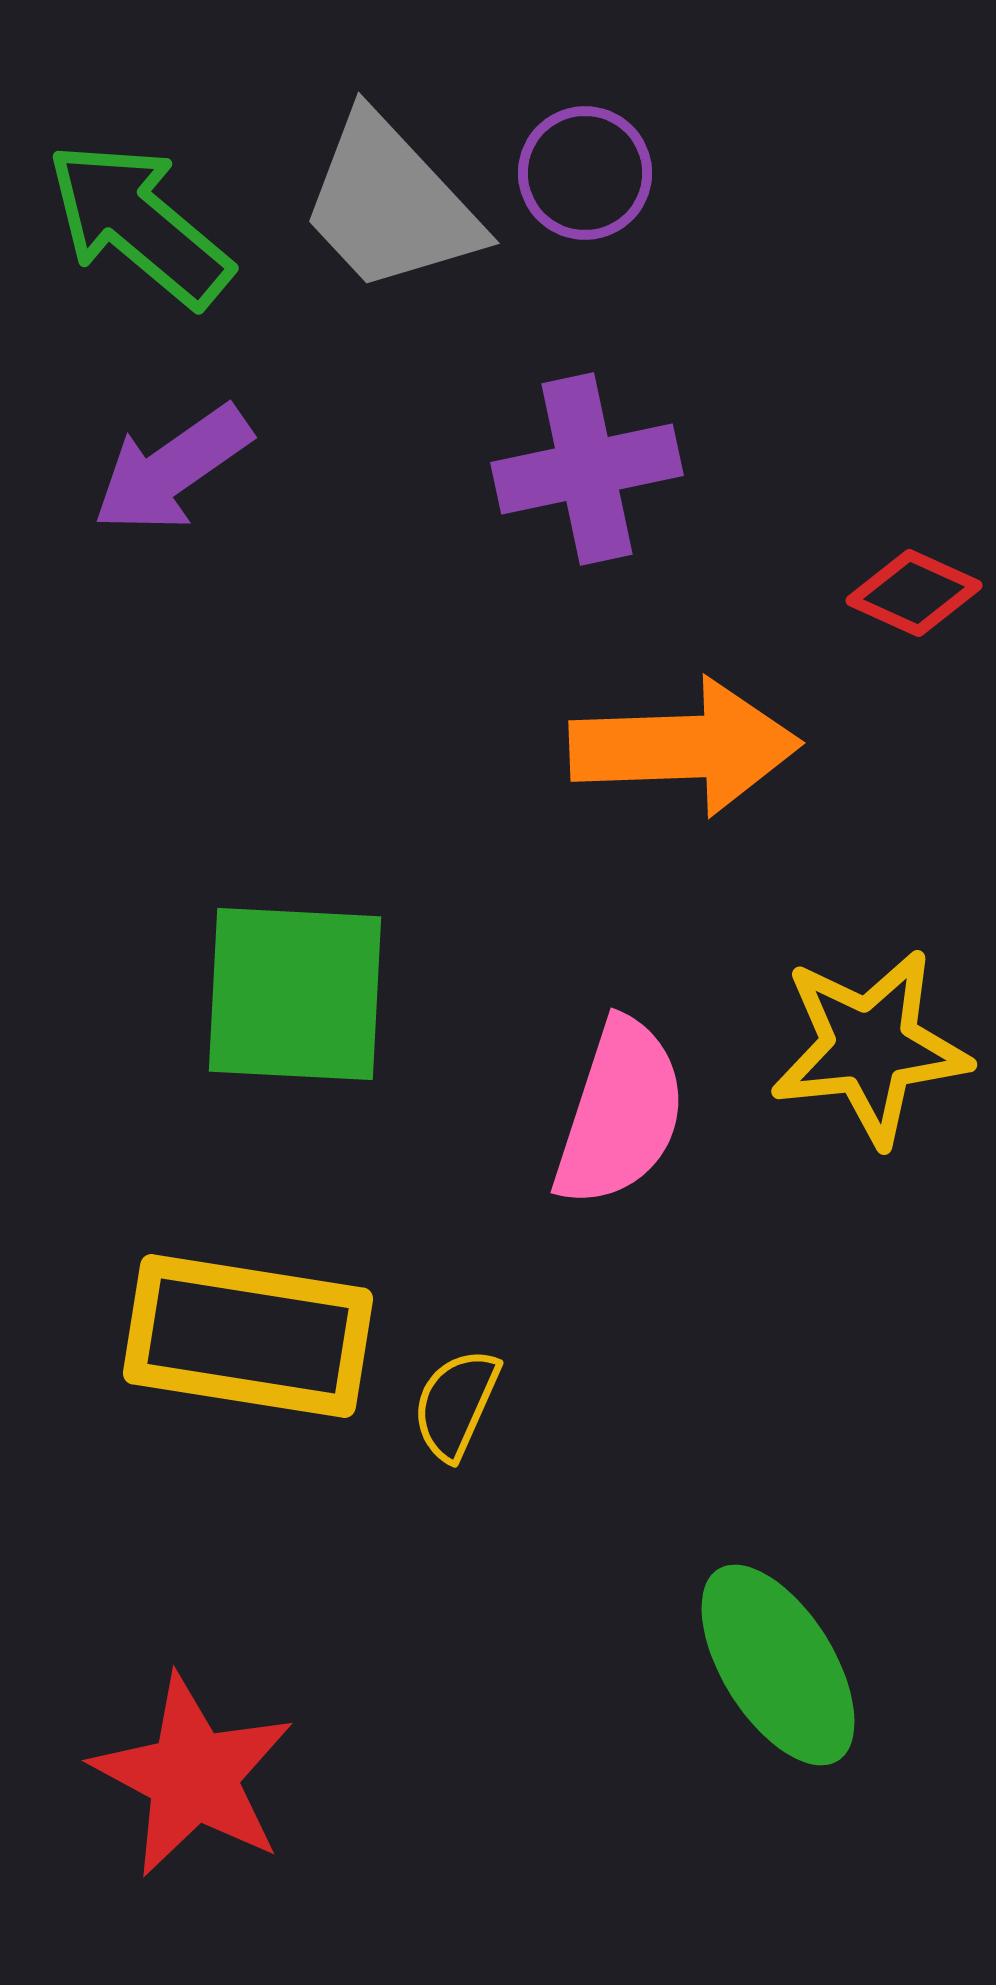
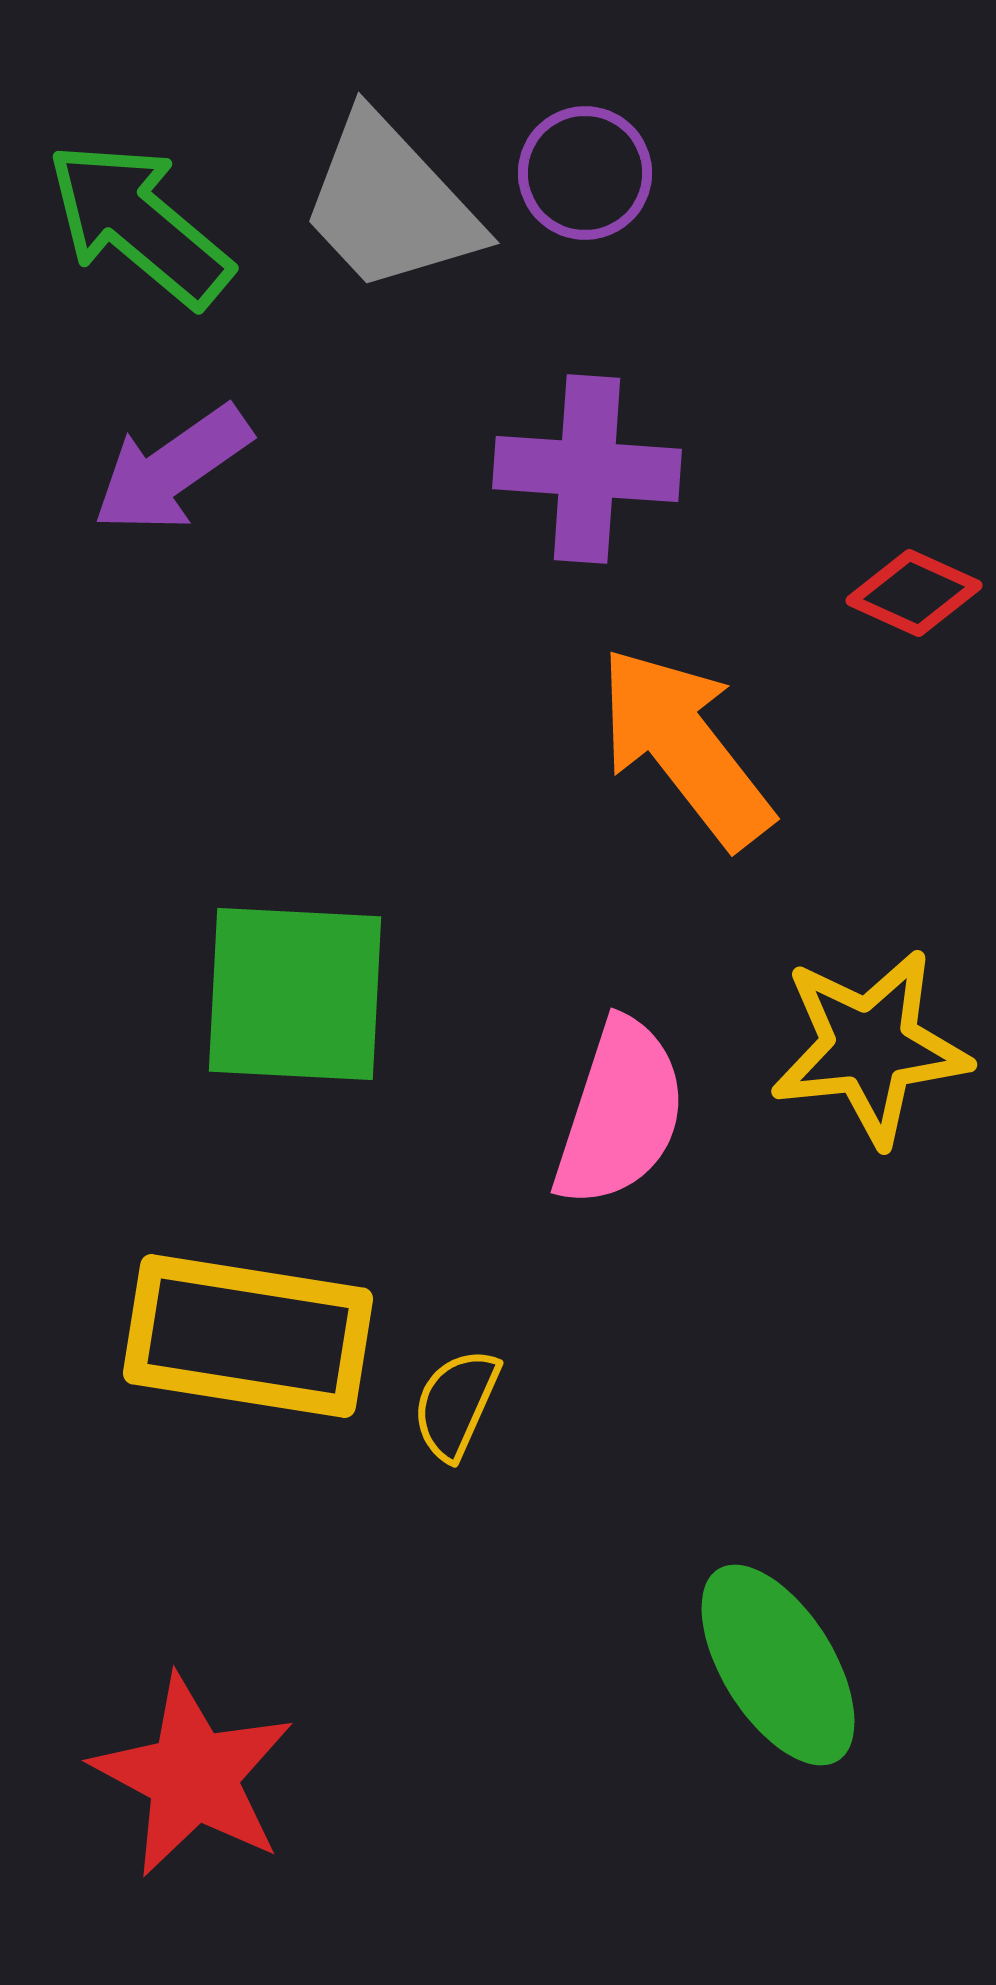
purple cross: rotated 16 degrees clockwise
orange arrow: rotated 126 degrees counterclockwise
